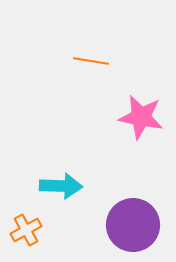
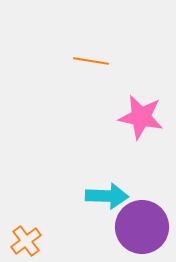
cyan arrow: moved 46 px right, 10 px down
purple circle: moved 9 px right, 2 px down
orange cross: moved 11 px down; rotated 8 degrees counterclockwise
